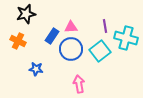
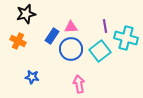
blue star: moved 4 px left, 8 px down
